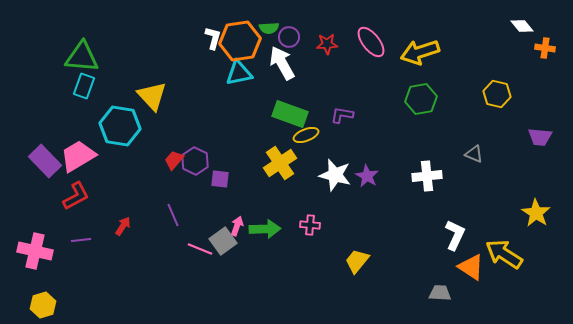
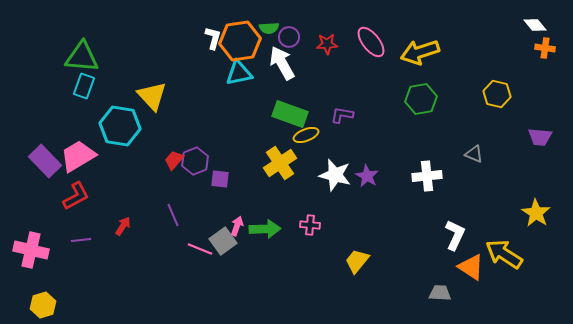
white diamond at (522, 26): moved 13 px right, 1 px up
purple hexagon at (195, 161): rotated 12 degrees clockwise
pink cross at (35, 251): moved 4 px left, 1 px up
